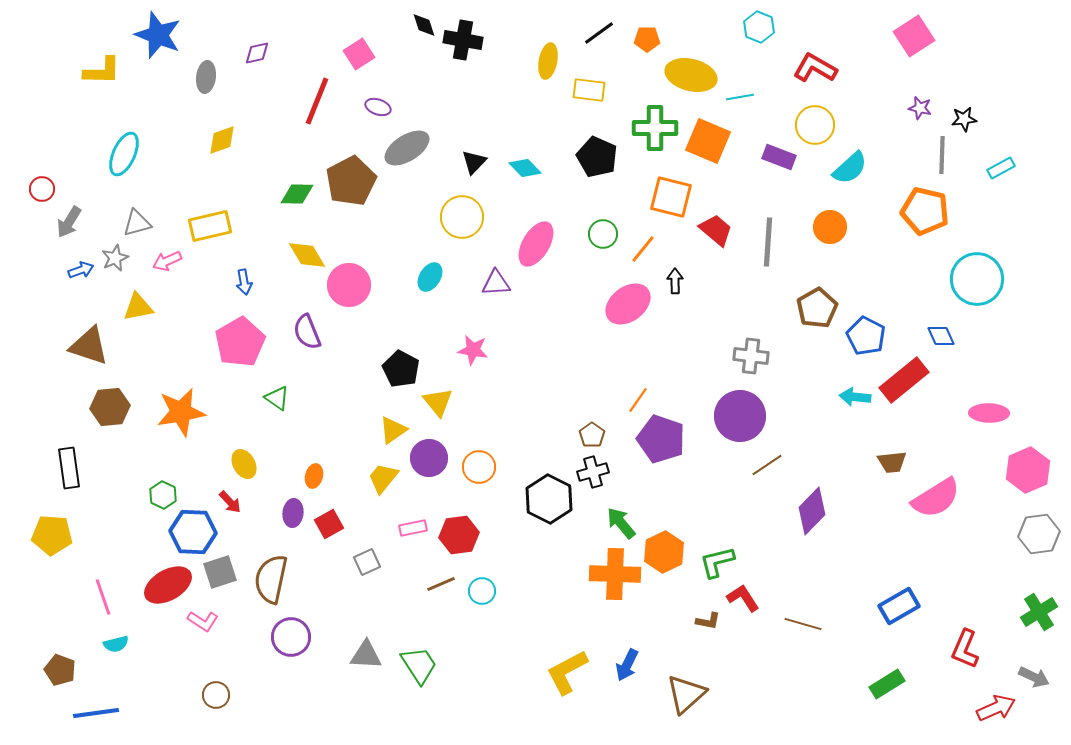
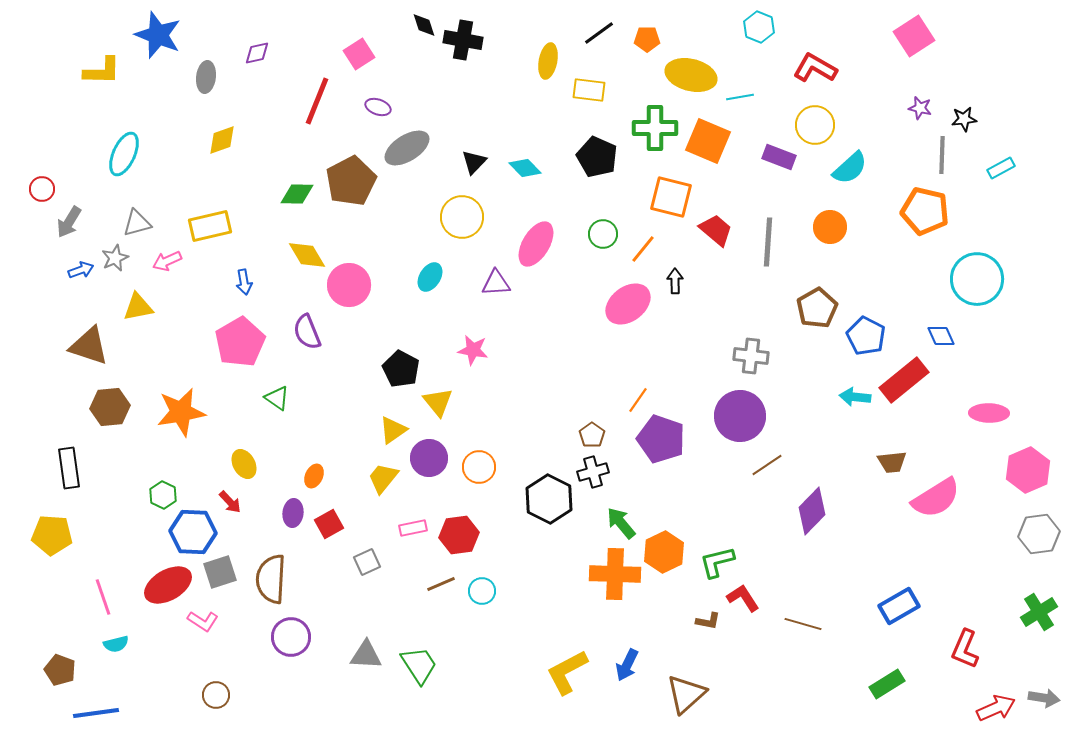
orange ellipse at (314, 476): rotated 10 degrees clockwise
brown semicircle at (271, 579): rotated 9 degrees counterclockwise
gray arrow at (1034, 677): moved 10 px right, 21 px down; rotated 16 degrees counterclockwise
